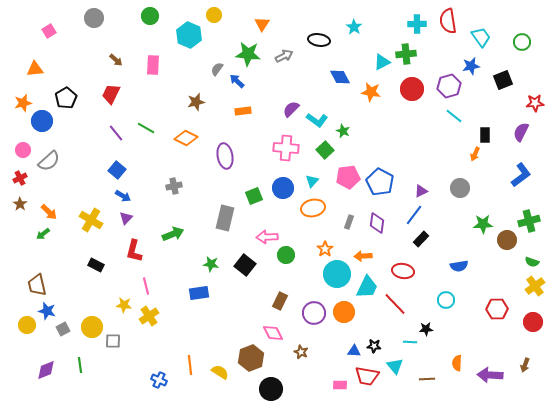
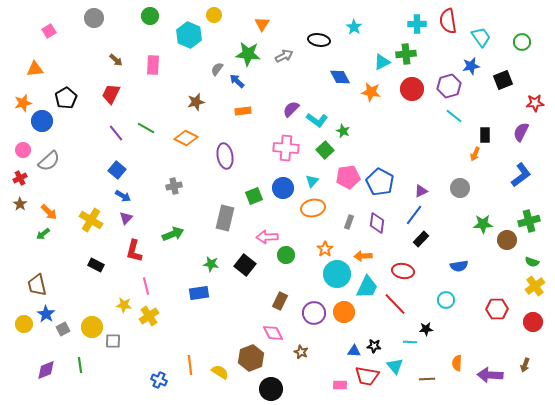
blue star at (47, 311): moved 1 px left, 3 px down; rotated 18 degrees clockwise
yellow circle at (27, 325): moved 3 px left, 1 px up
